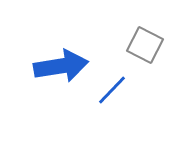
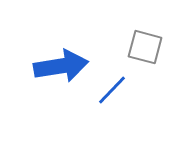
gray square: moved 2 px down; rotated 12 degrees counterclockwise
